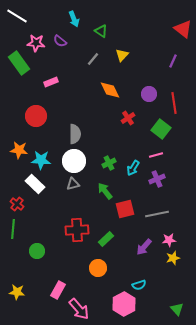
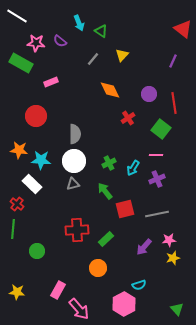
cyan arrow at (74, 19): moved 5 px right, 4 px down
green rectangle at (19, 63): moved 2 px right; rotated 25 degrees counterclockwise
pink line at (156, 155): rotated 16 degrees clockwise
white rectangle at (35, 184): moved 3 px left
